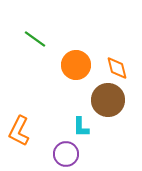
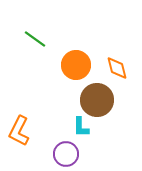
brown circle: moved 11 px left
